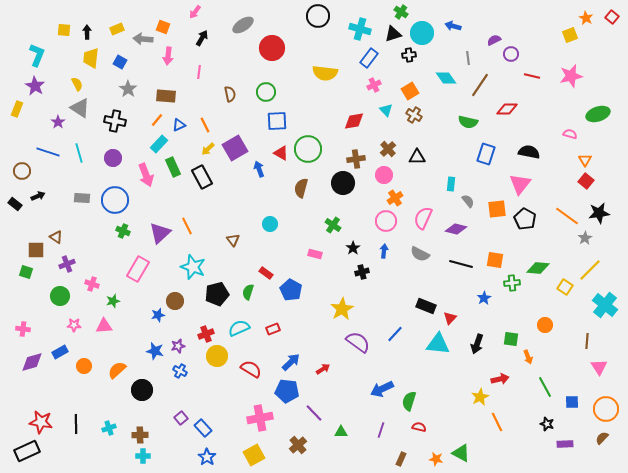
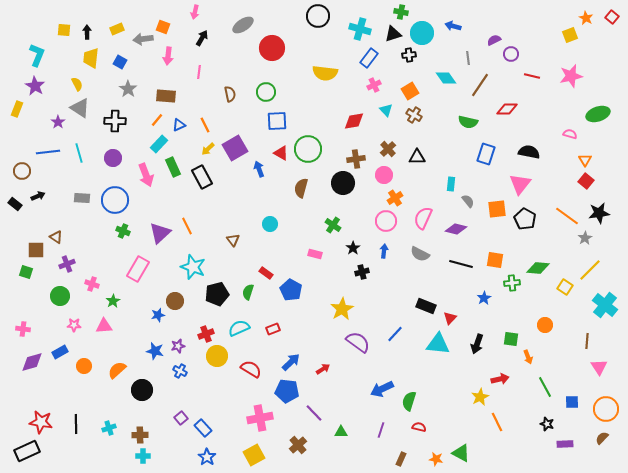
pink arrow at (195, 12): rotated 24 degrees counterclockwise
green cross at (401, 12): rotated 24 degrees counterclockwise
gray arrow at (143, 39): rotated 12 degrees counterclockwise
black cross at (115, 121): rotated 10 degrees counterclockwise
blue line at (48, 152): rotated 25 degrees counterclockwise
green star at (113, 301): rotated 16 degrees counterclockwise
